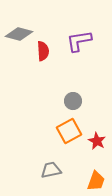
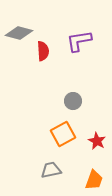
gray diamond: moved 1 px up
orange square: moved 6 px left, 3 px down
orange trapezoid: moved 2 px left, 1 px up
